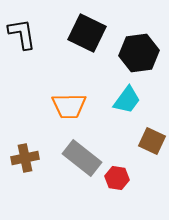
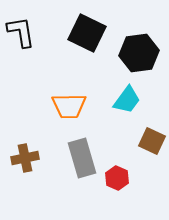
black L-shape: moved 1 px left, 2 px up
gray rectangle: rotated 36 degrees clockwise
red hexagon: rotated 15 degrees clockwise
